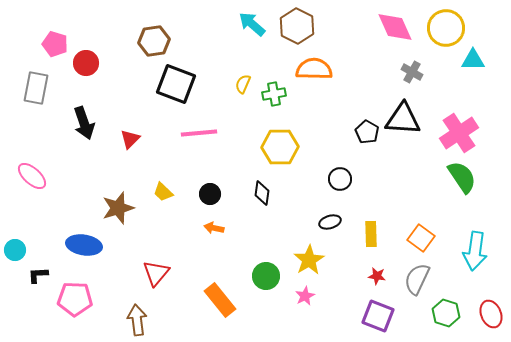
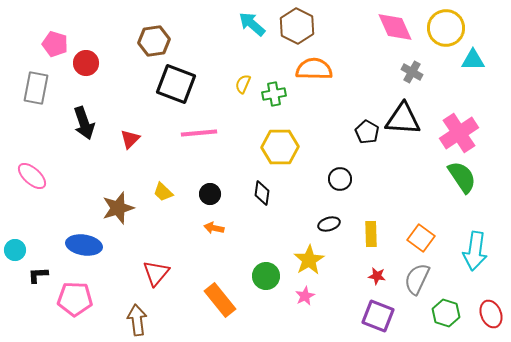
black ellipse at (330, 222): moved 1 px left, 2 px down
